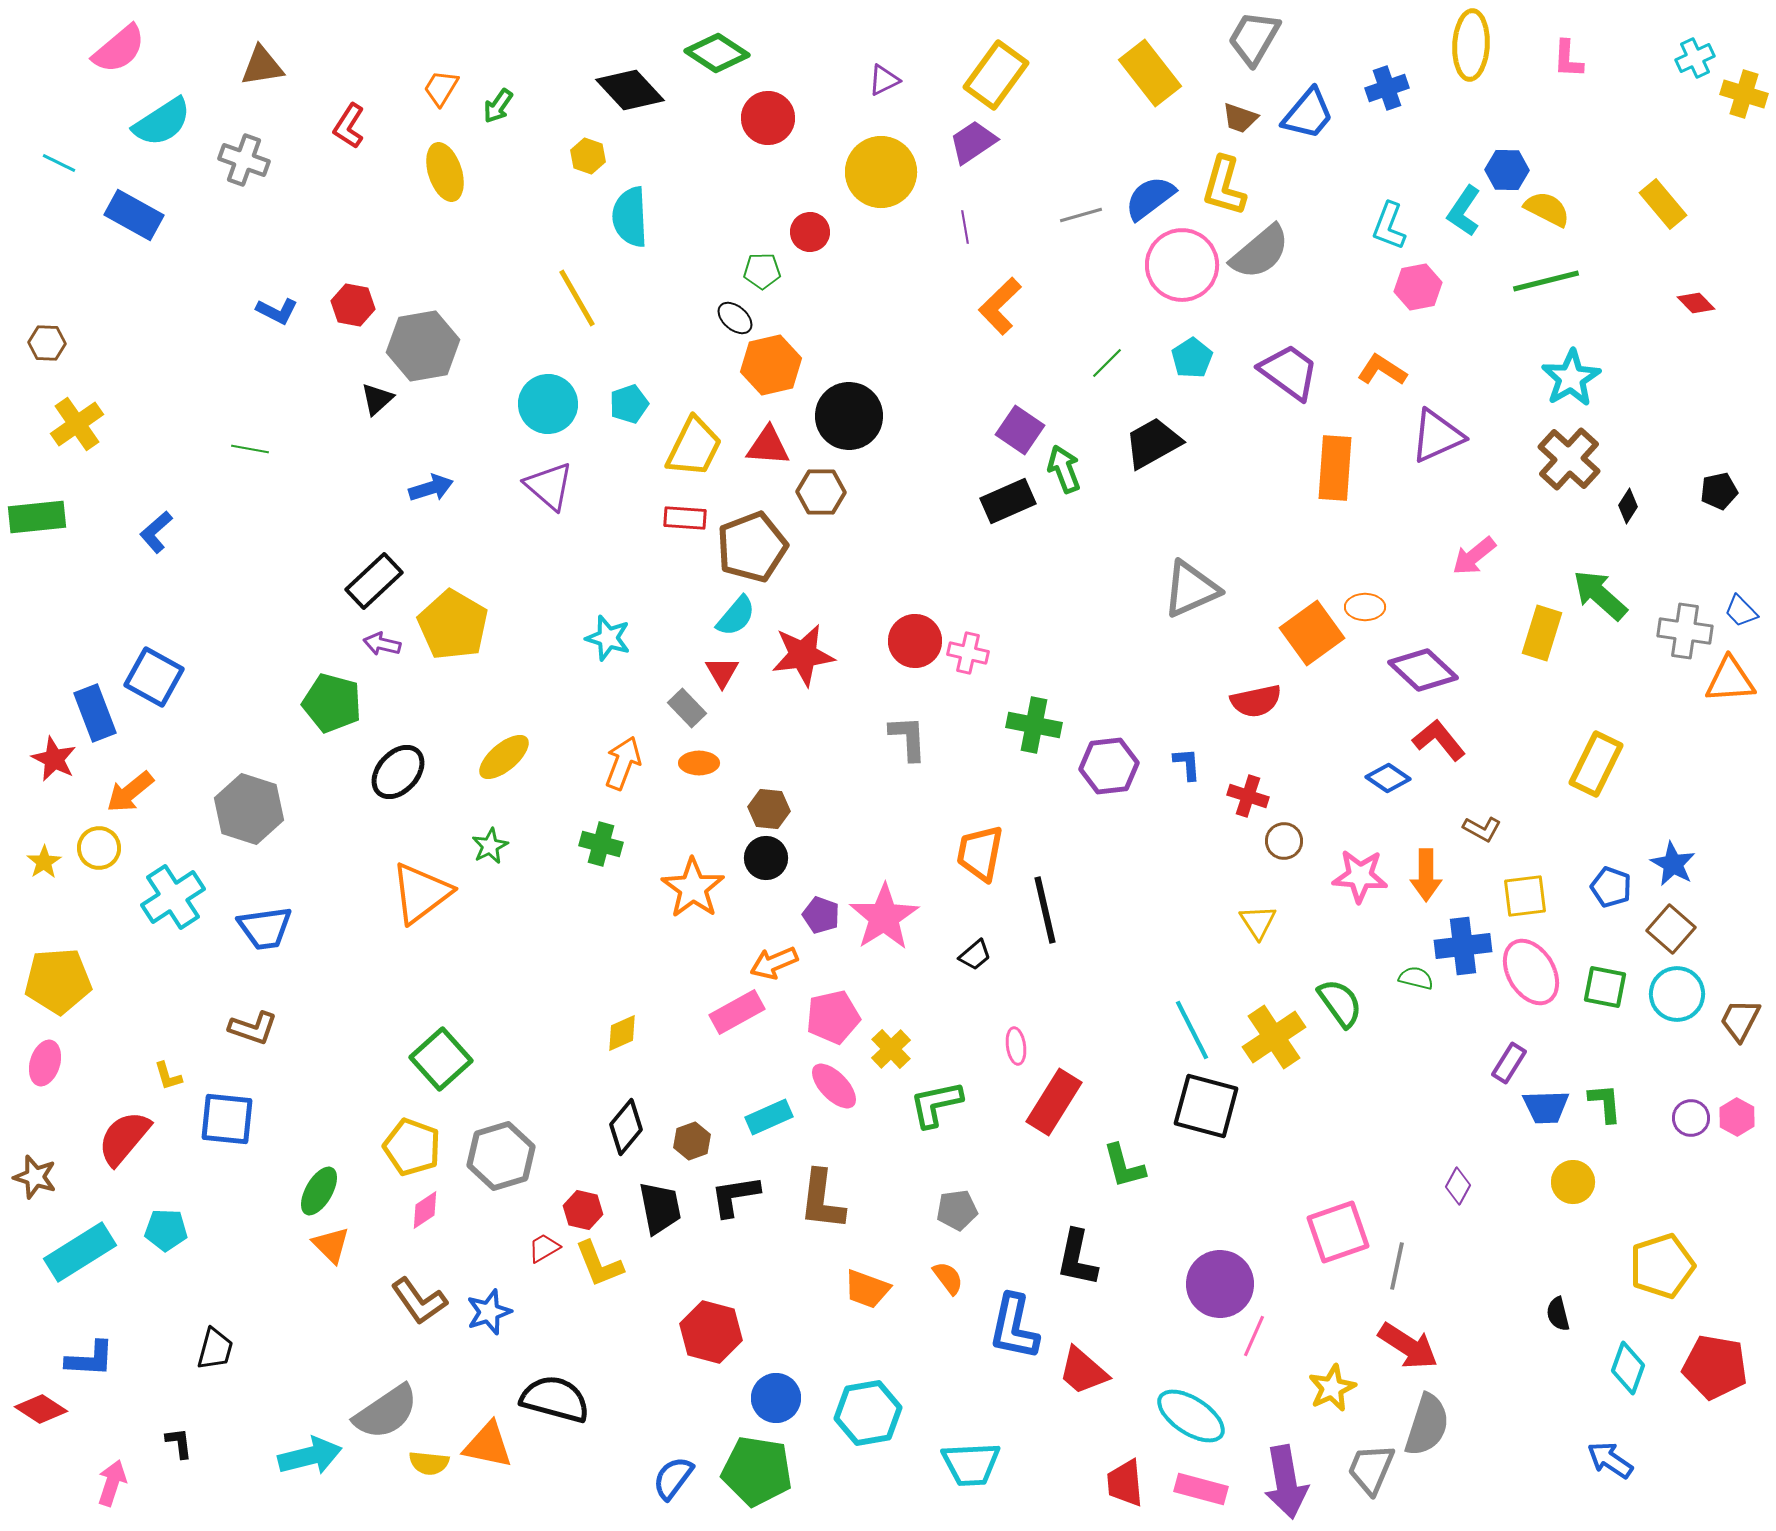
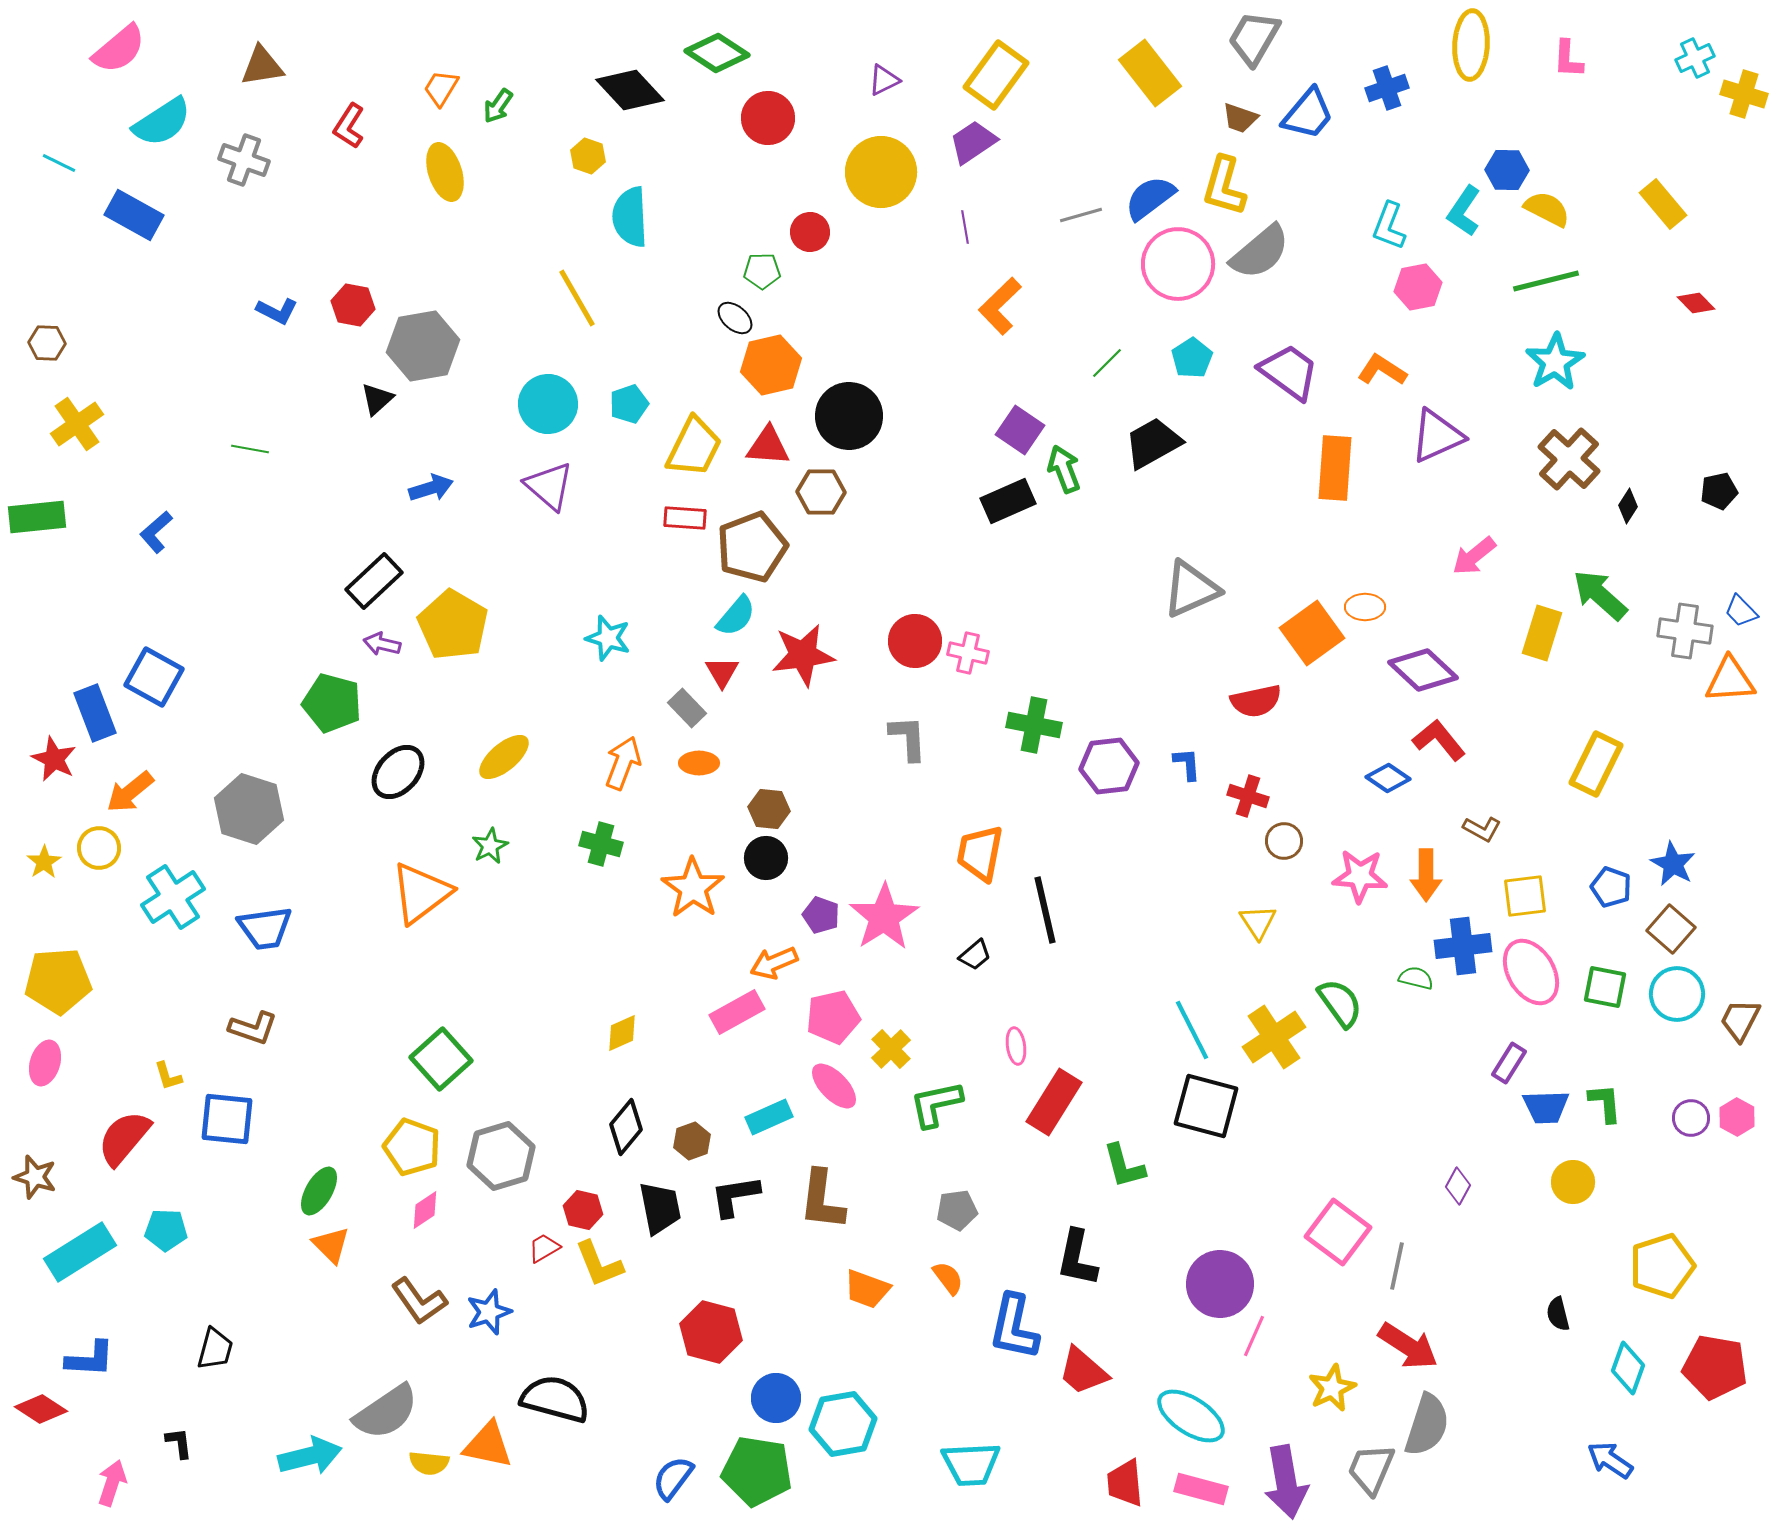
pink circle at (1182, 265): moved 4 px left, 1 px up
cyan star at (1571, 378): moved 16 px left, 16 px up
pink square at (1338, 1232): rotated 34 degrees counterclockwise
cyan hexagon at (868, 1413): moved 25 px left, 11 px down
